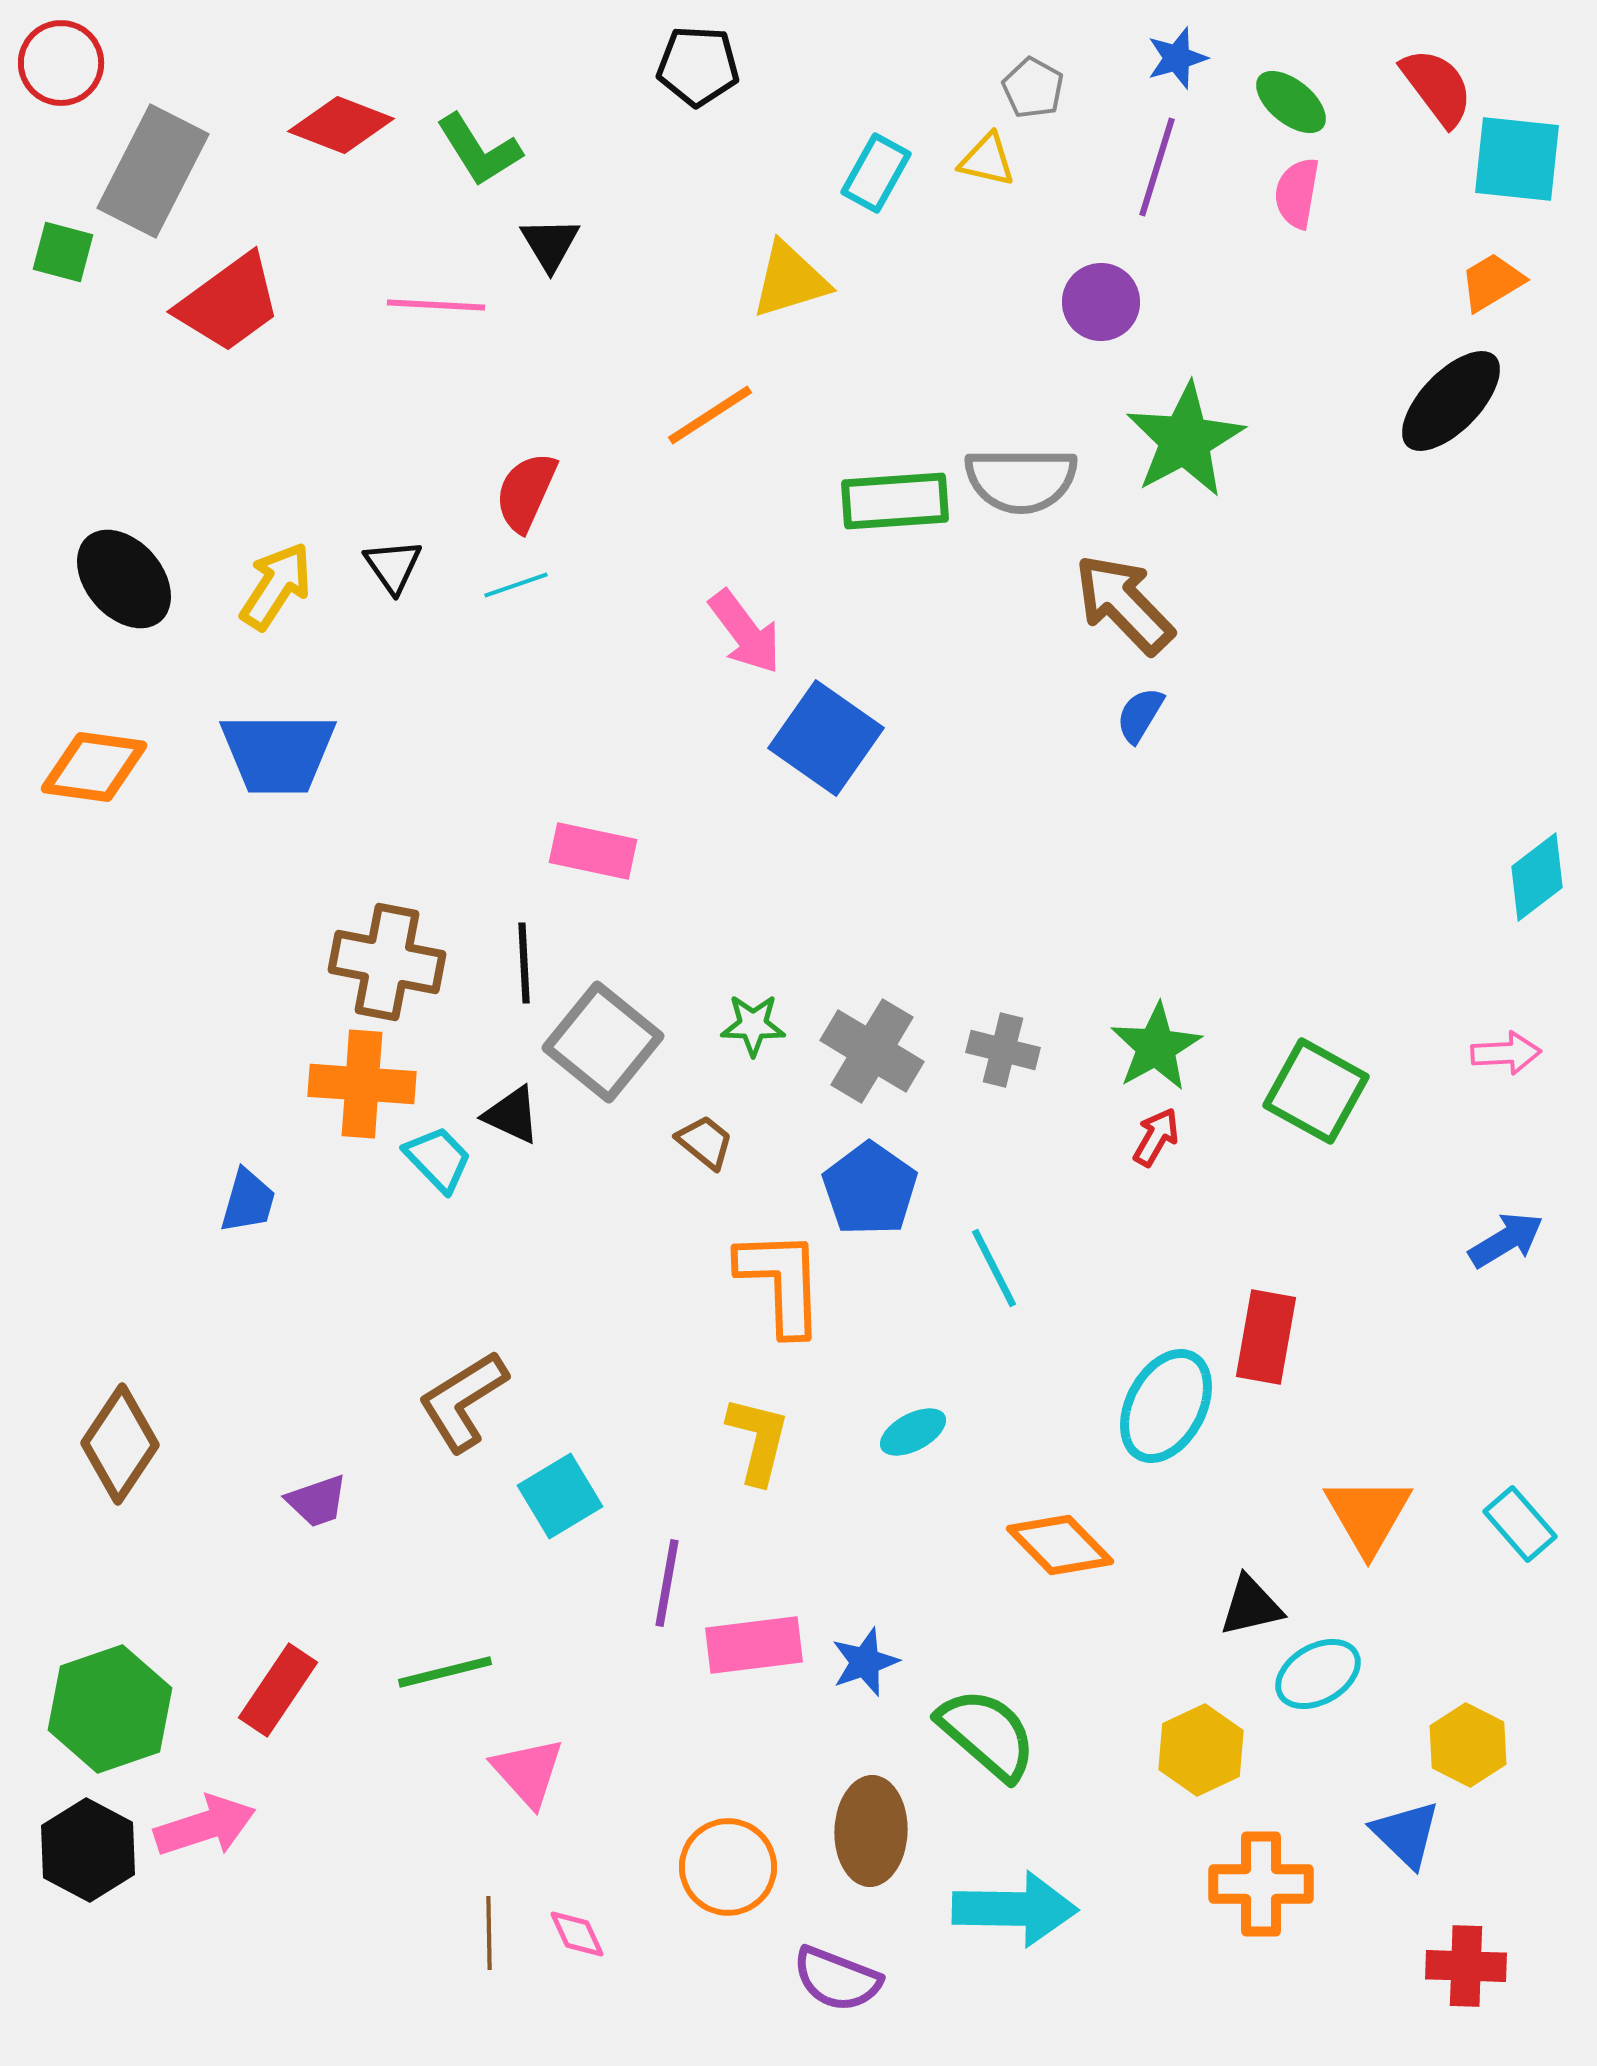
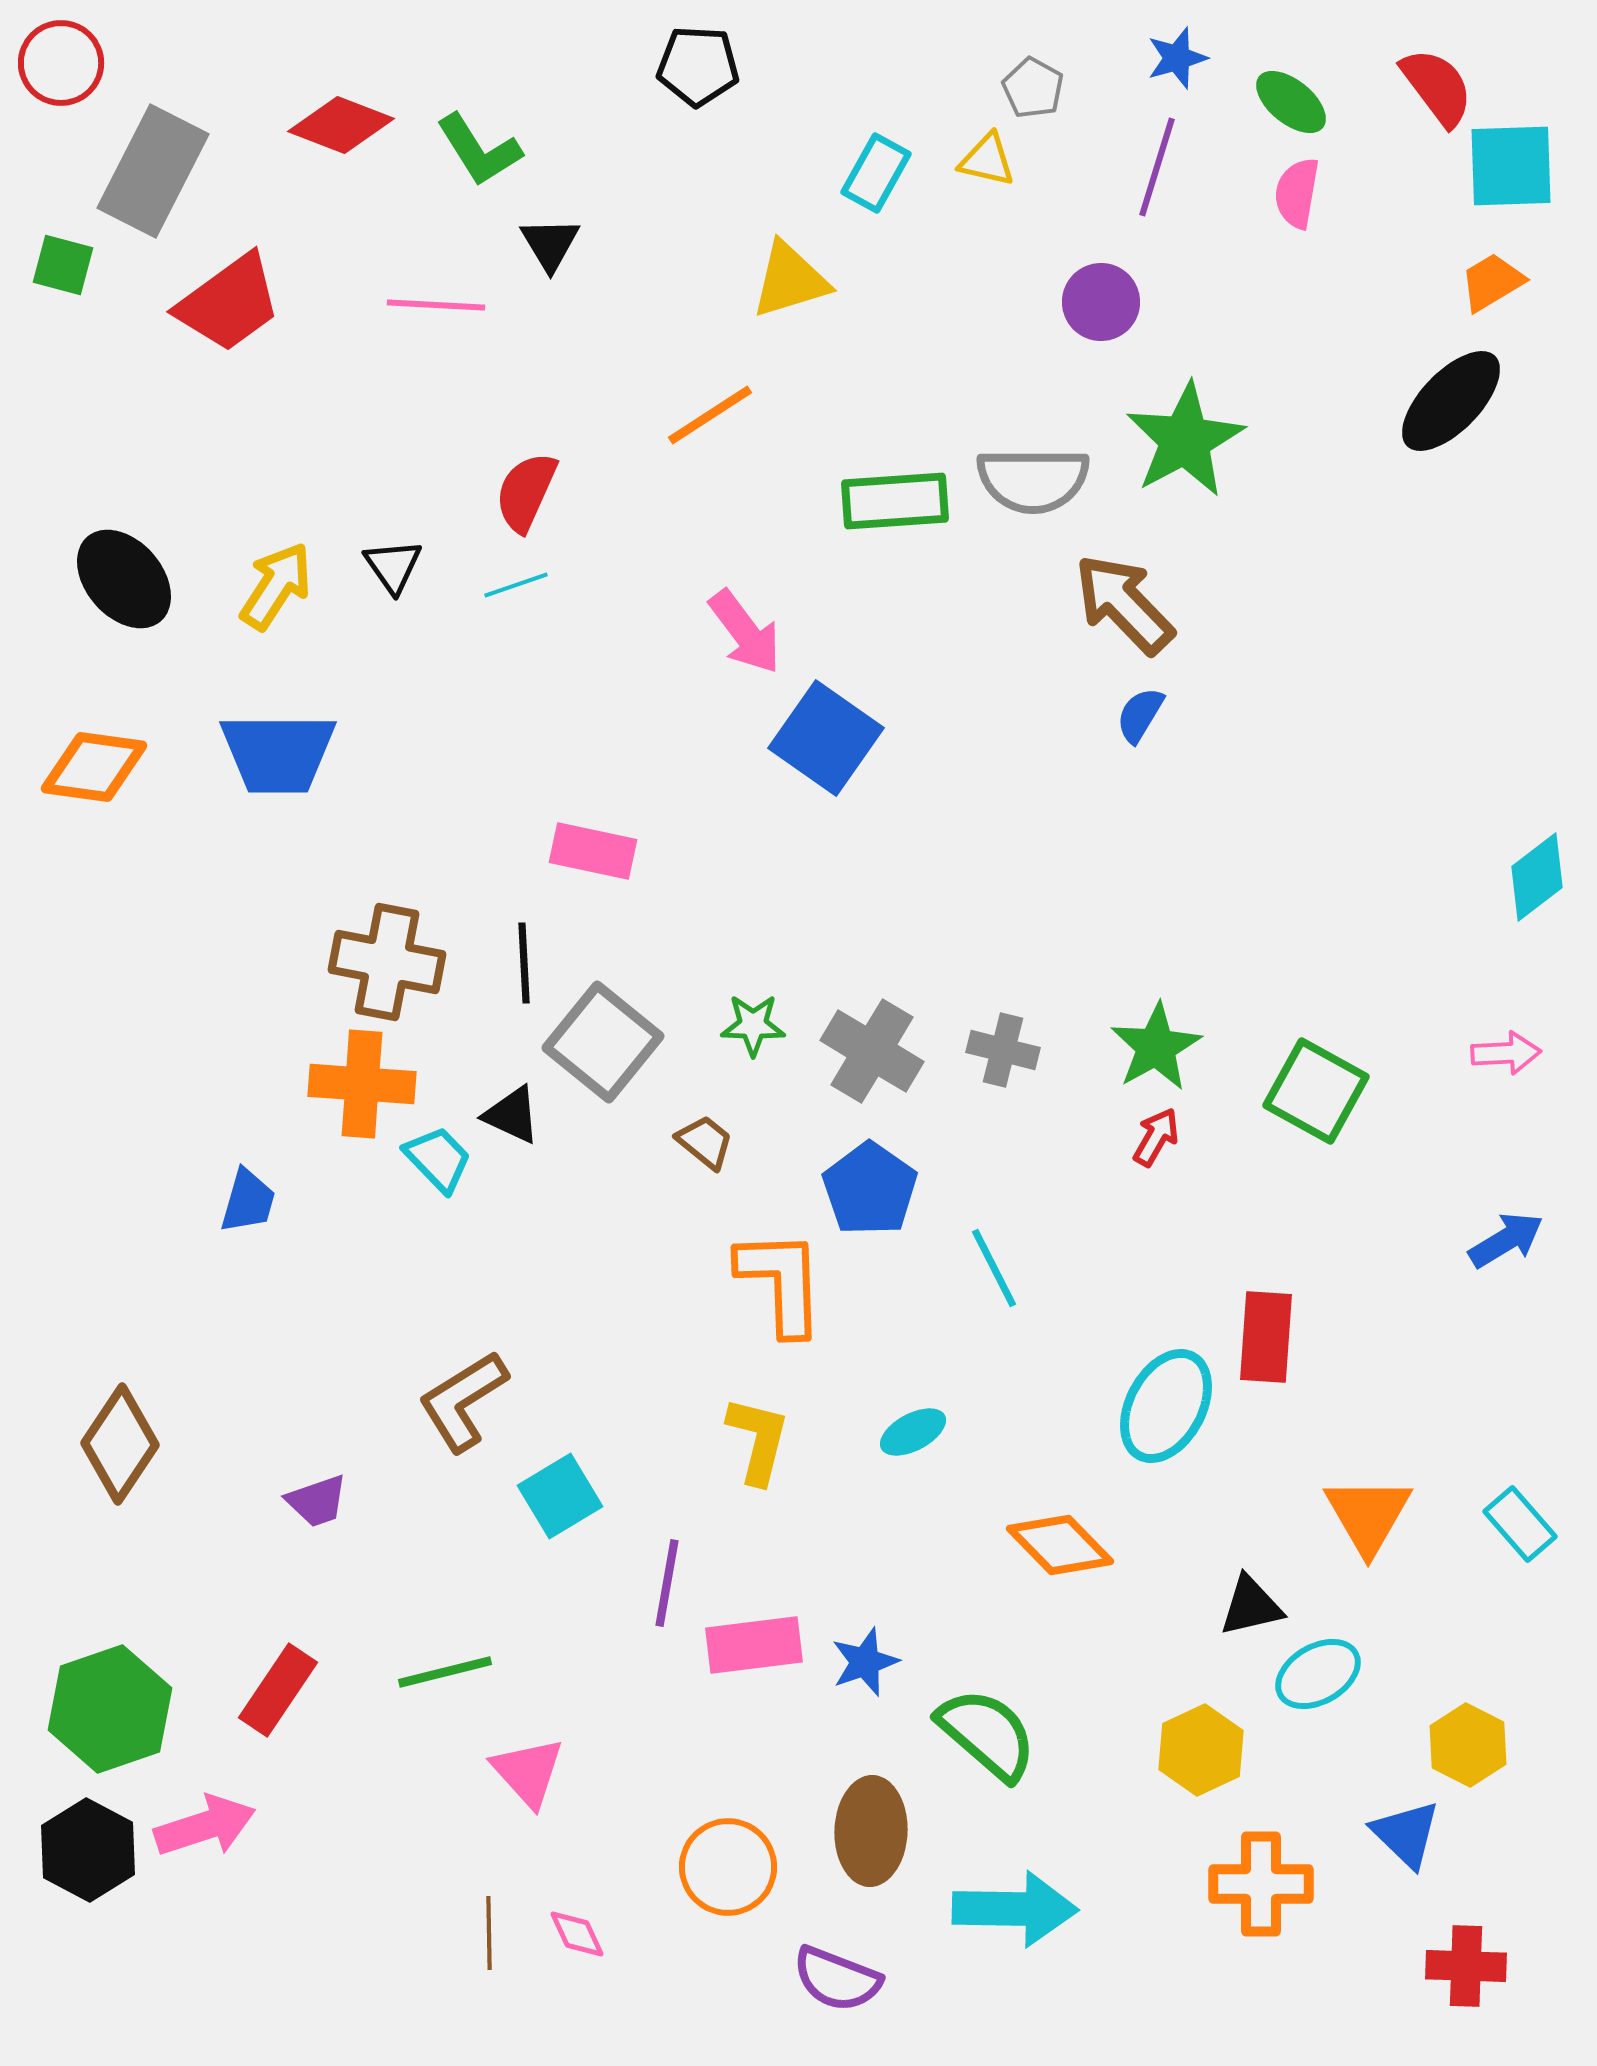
cyan square at (1517, 159): moved 6 px left, 7 px down; rotated 8 degrees counterclockwise
green square at (63, 252): moved 13 px down
gray semicircle at (1021, 480): moved 12 px right
red rectangle at (1266, 1337): rotated 6 degrees counterclockwise
